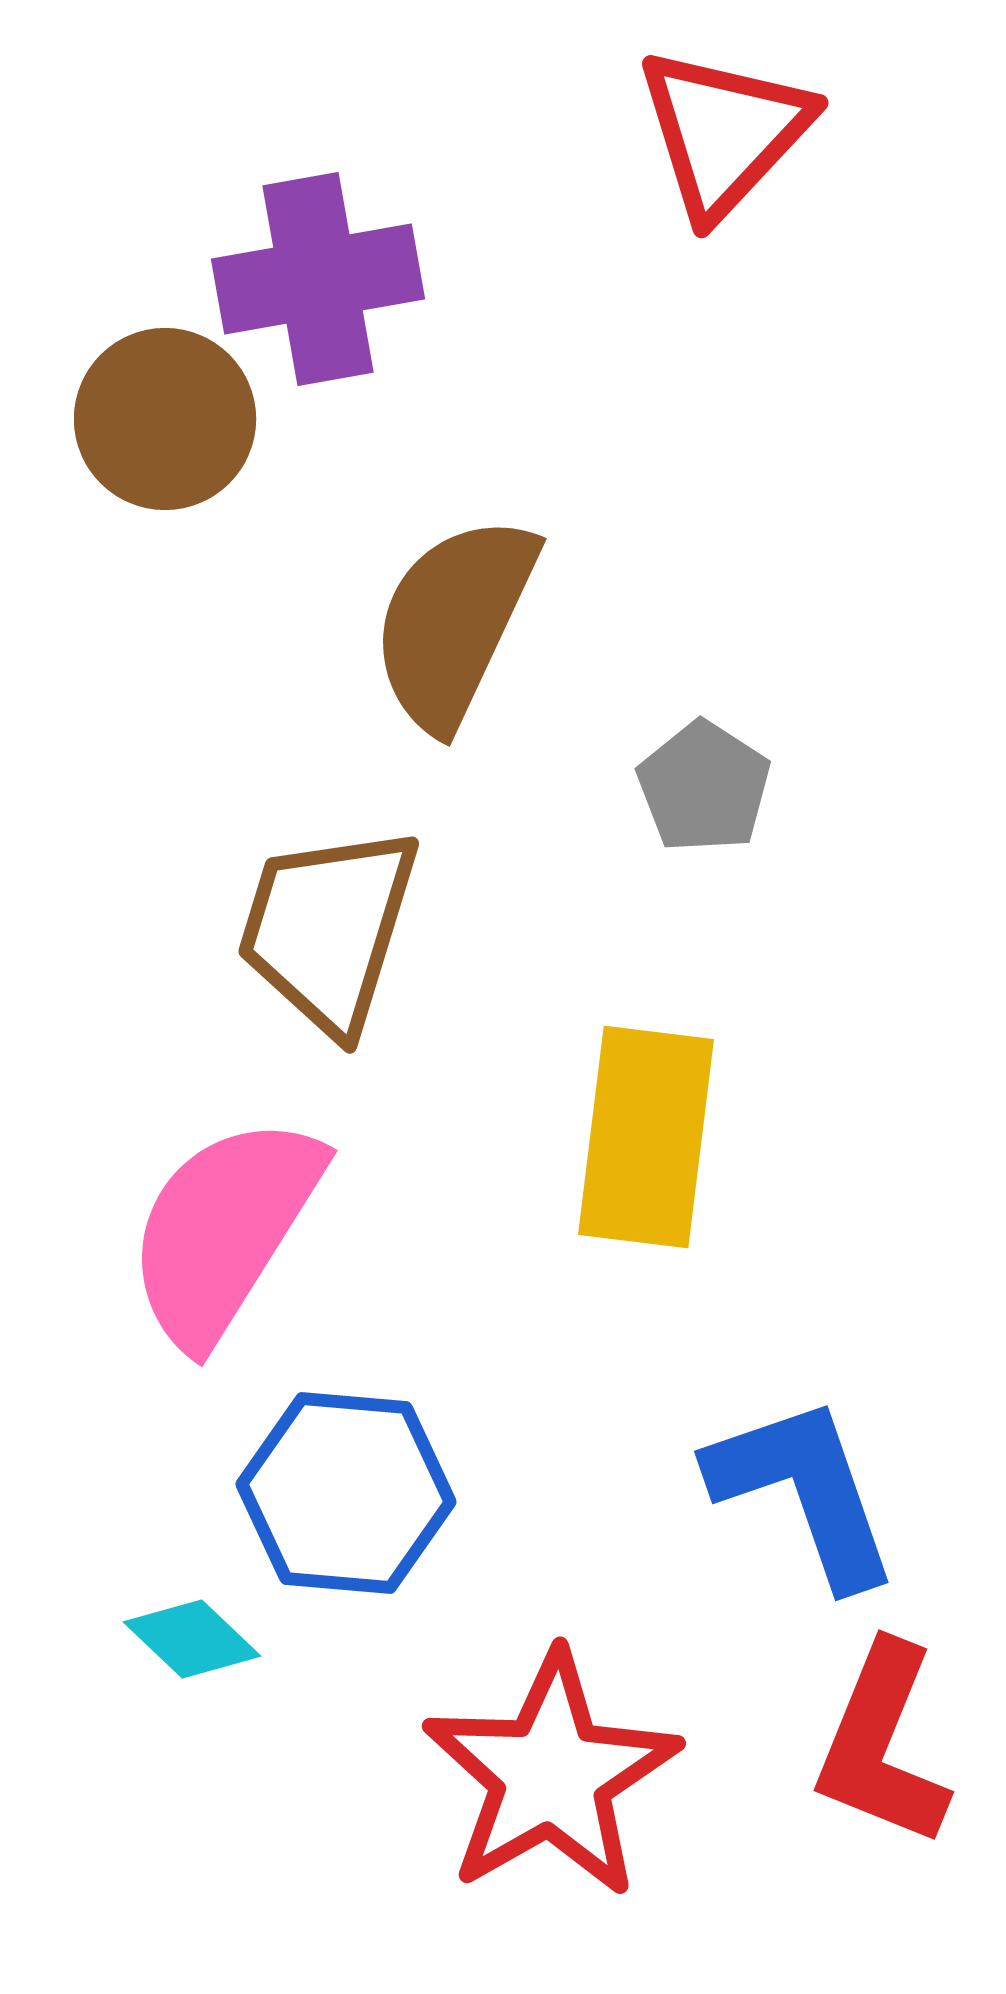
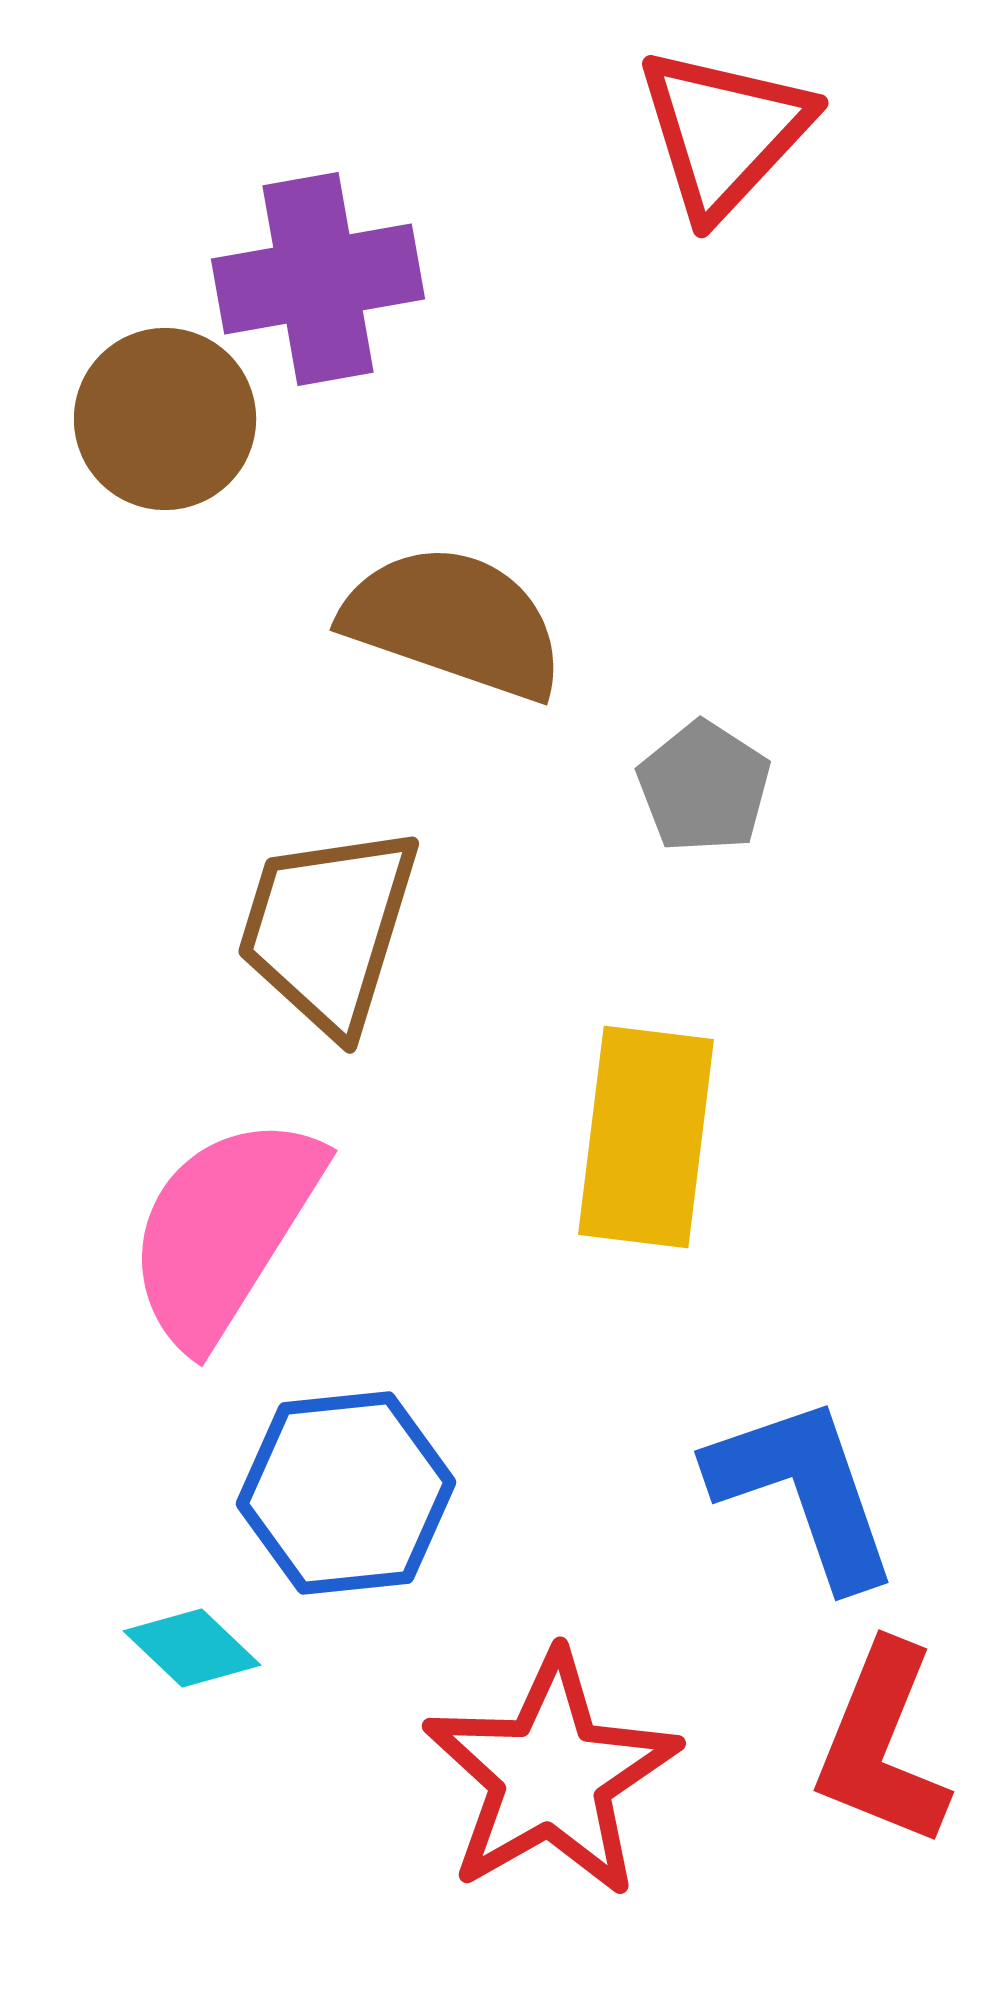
brown semicircle: rotated 84 degrees clockwise
blue hexagon: rotated 11 degrees counterclockwise
cyan diamond: moved 9 px down
